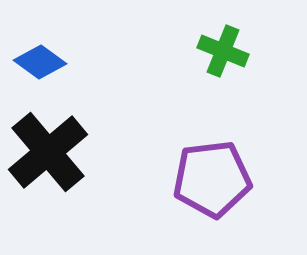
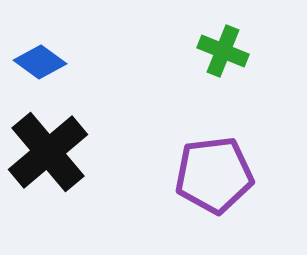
purple pentagon: moved 2 px right, 4 px up
